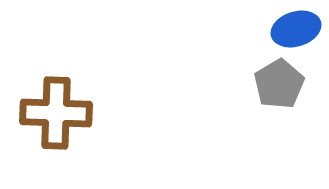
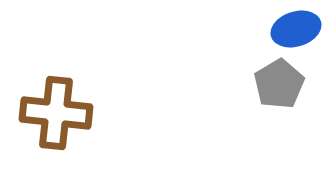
brown cross: rotated 4 degrees clockwise
